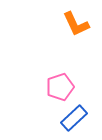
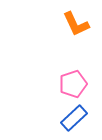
pink pentagon: moved 13 px right, 3 px up
